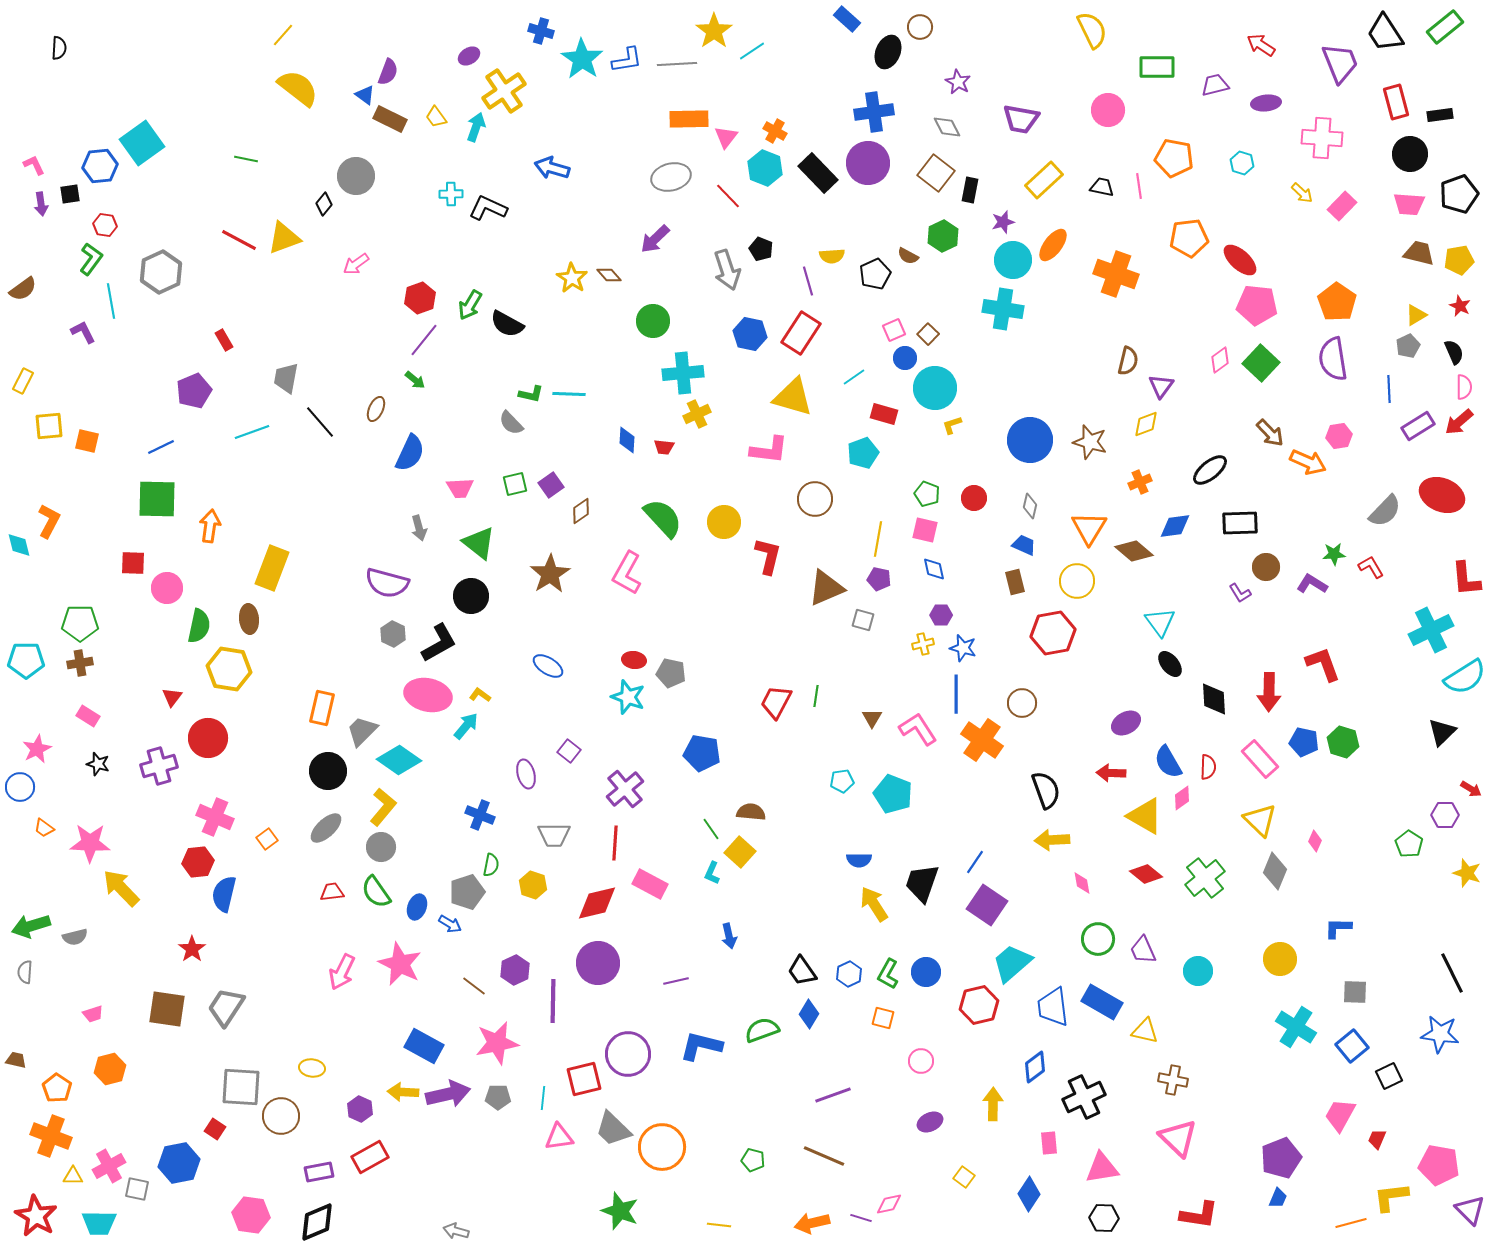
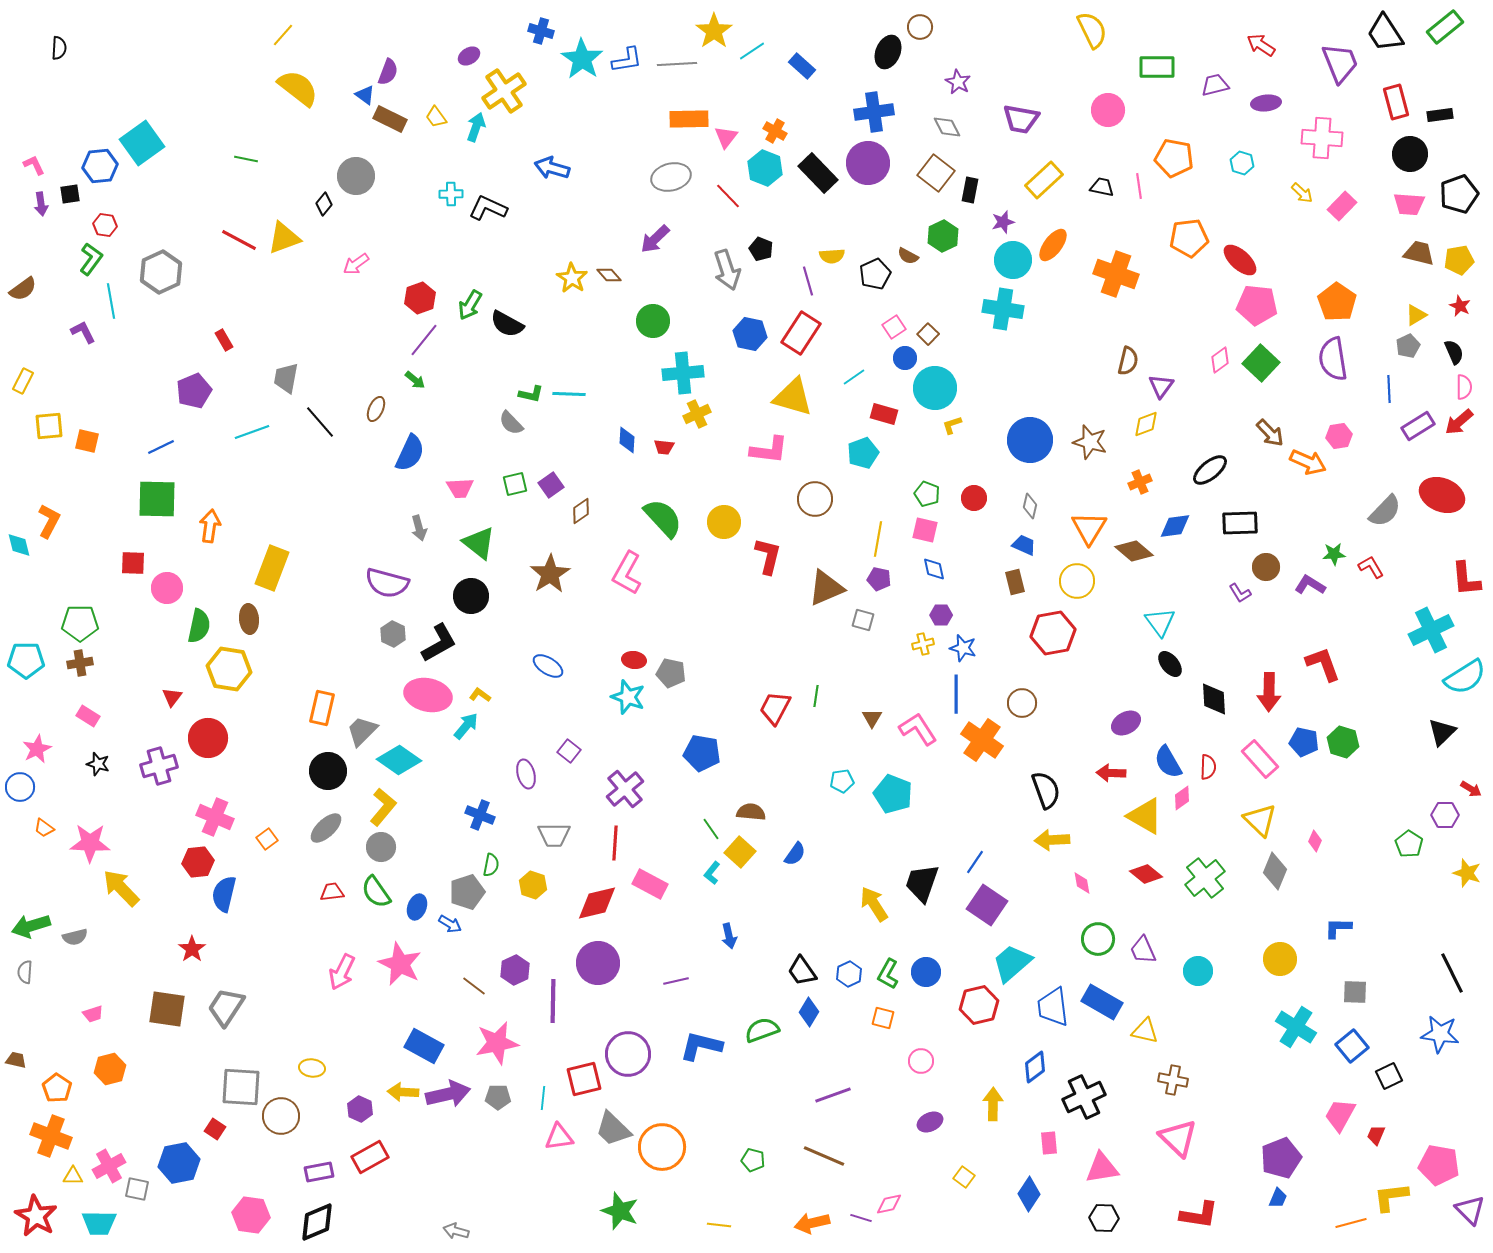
blue rectangle at (847, 19): moved 45 px left, 47 px down
pink square at (894, 330): moved 3 px up; rotated 10 degrees counterclockwise
purple L-shape at (1312, 584): moved 2 px left, 1 px down
red trapezoid at (776, 702): moved 1 px left, 6 px down
blue semicircle at (859, 860): moved 64 px left, 6 px up; rotated 55 degrees counterclockwise
cyan L-shape at (712, 873): rotated 15 degrees clockwise
blue diamond at (809, 1014): moved 2 px up
red trapezoid at (1377, 1139): moved 1 px left, 4 px up
